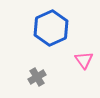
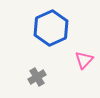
pink triangle: rotated 18 degrees clockwise
